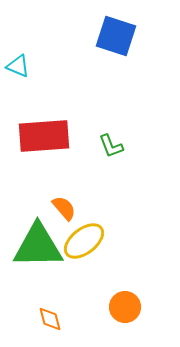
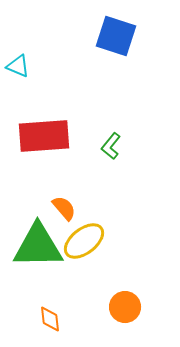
green L-shape: rotated 60 degrees clockwise
orange diamond: rotated 8 degrees clockwise
